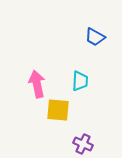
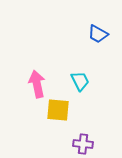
blue trapezoid: moved 3 px right, 3 px up
cyan trapezoid: rotated 30 degrees counterclockwise
purple cross: rotated 18 degrees counterclockwise
